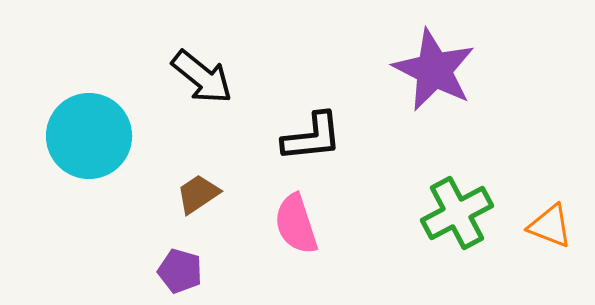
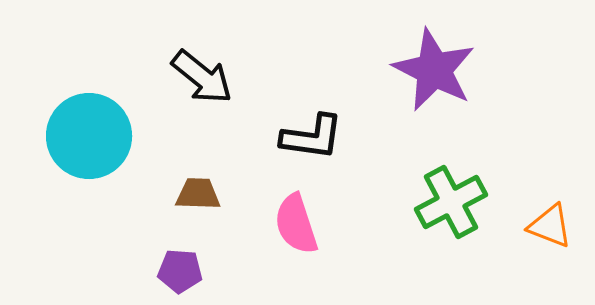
black L-shape: rotated 14 degrees clockwise
brown trapezoid: rotated 36 degrees clockwise
green cross: moved 6 px left, 11 px up
purple pentagon: rotated 12 degrees counterclockwise
